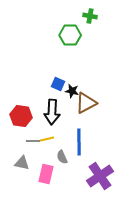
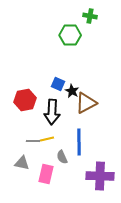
black star: rotated 16 degrees clockwise
red hexagon: moved 4 px right, 16 px up; rotated 20 degrees counterclockwise
purple cross: rotated 36 degrees clockwise
